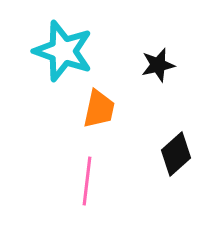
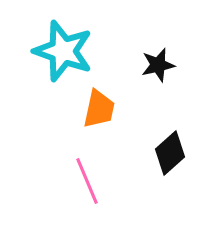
black diamond: moved 6 px left, 1 px up
pink line: rotated 30 degrees counterclockwise
